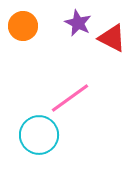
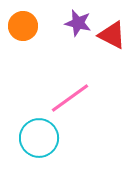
purple star: rotated 12 degrees counterclockwise
red triangle: moved 3 px up
cyan circle: moved 3 px down
